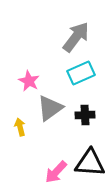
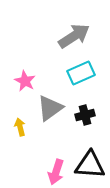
gray arrow: moved 2 px left, 1 px up; rotated 20 degrees clockwise
pink star: moved 4 px left
black cross: rotated 12 degrees counterclockwise
black triangle: moved 2 px down
pink arrow: rotated 25 degrees counterclockwise
